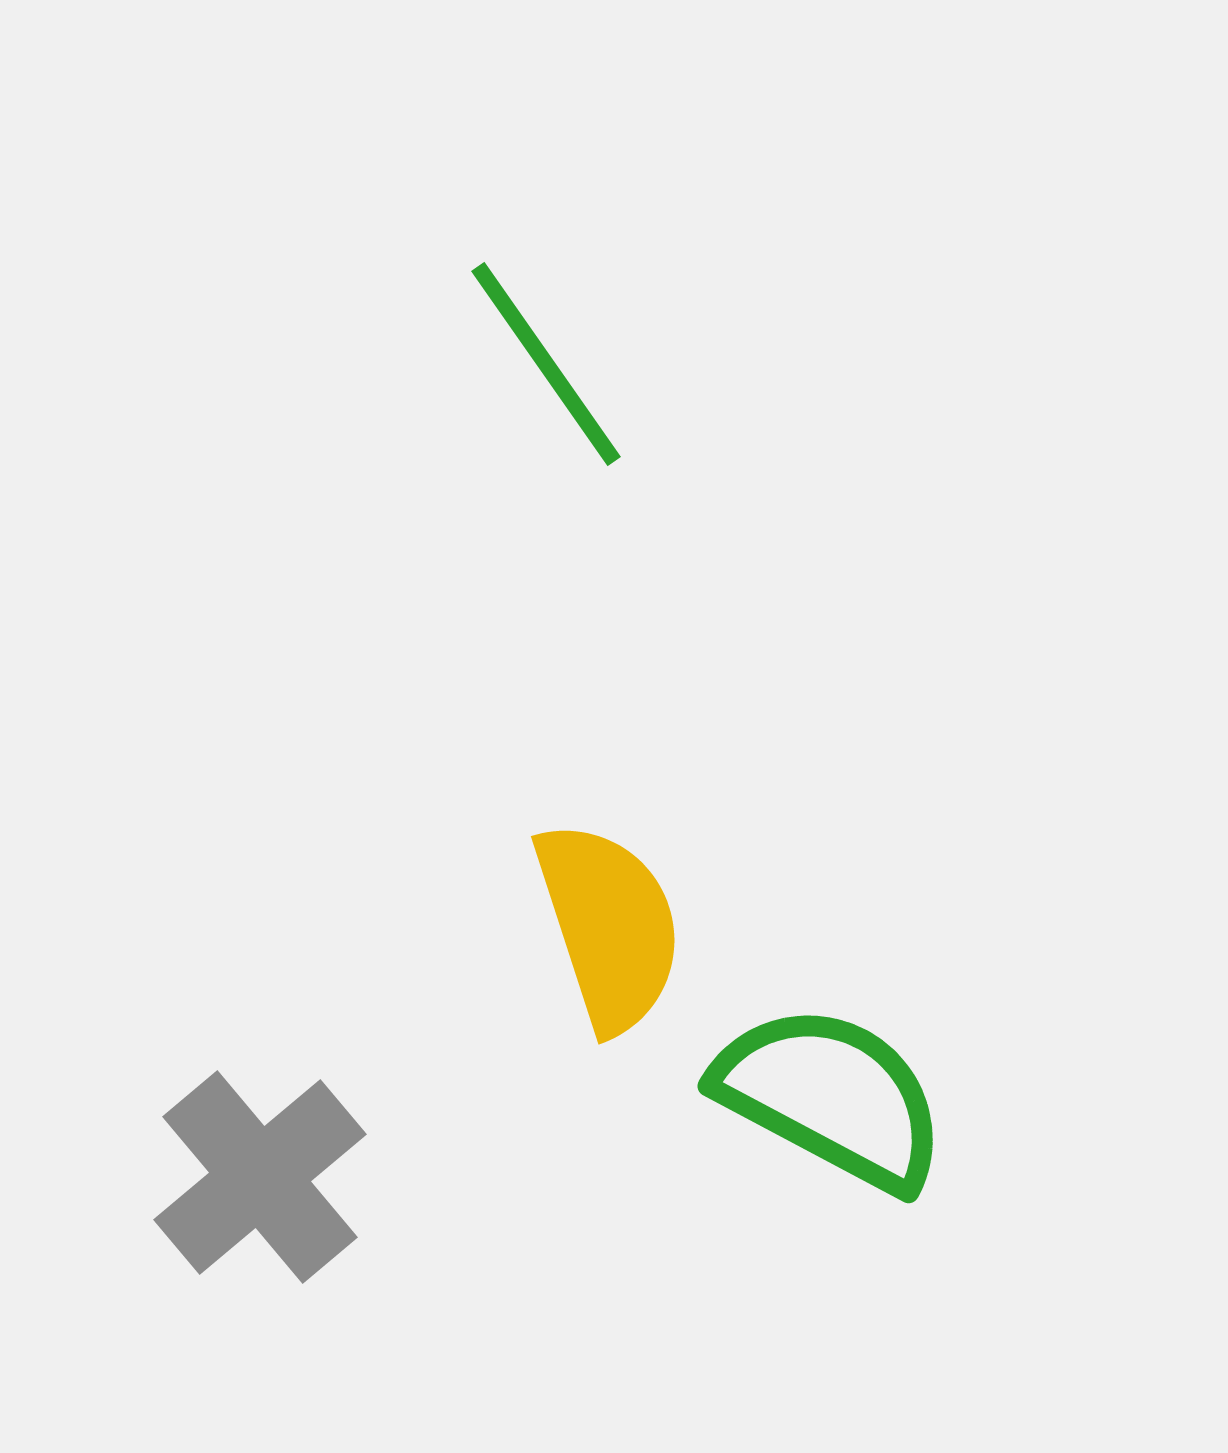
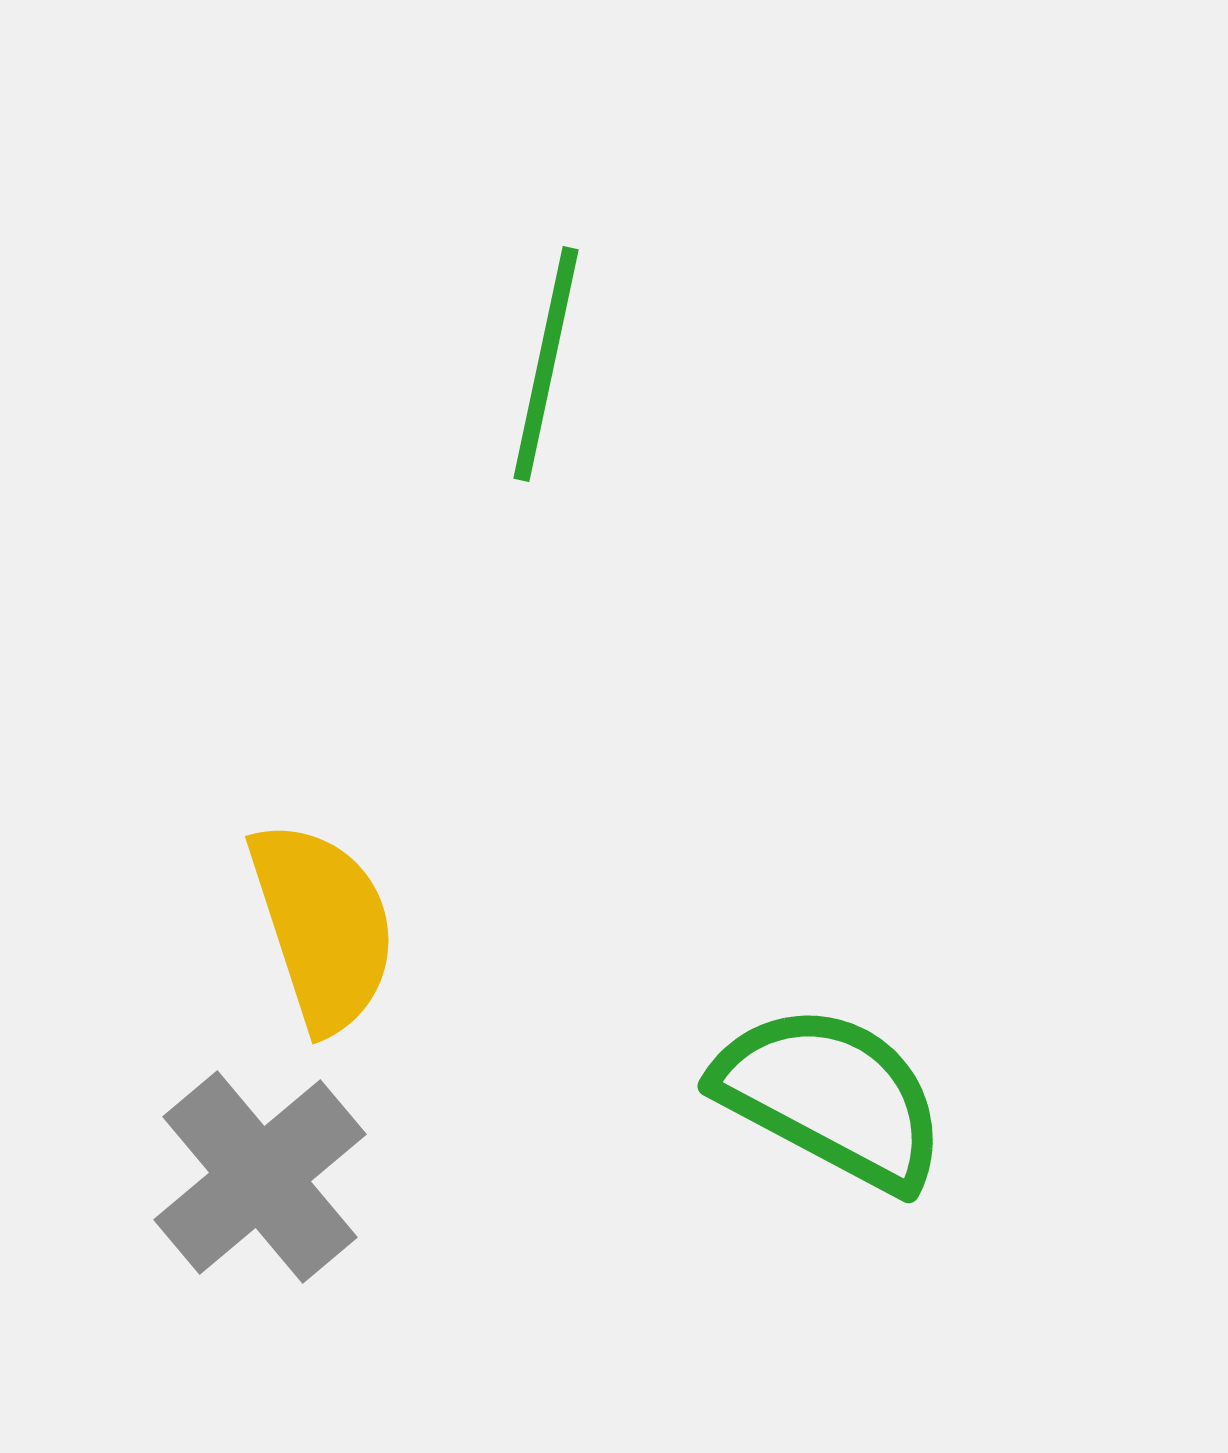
green line: rotated 47 degrees clockwise
yellow semicircle: moved 286 px left
